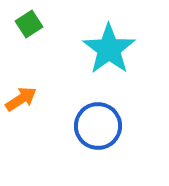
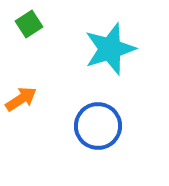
cyan star: moved 1 px right; rotated 18 degrees clockwise
